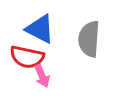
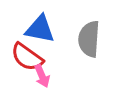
blue triangle: rotated 16 degrees counterclockwise
red semicircle: rotated 24 degrees clockwise
